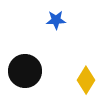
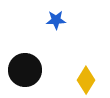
black circle: moved 1 px up
